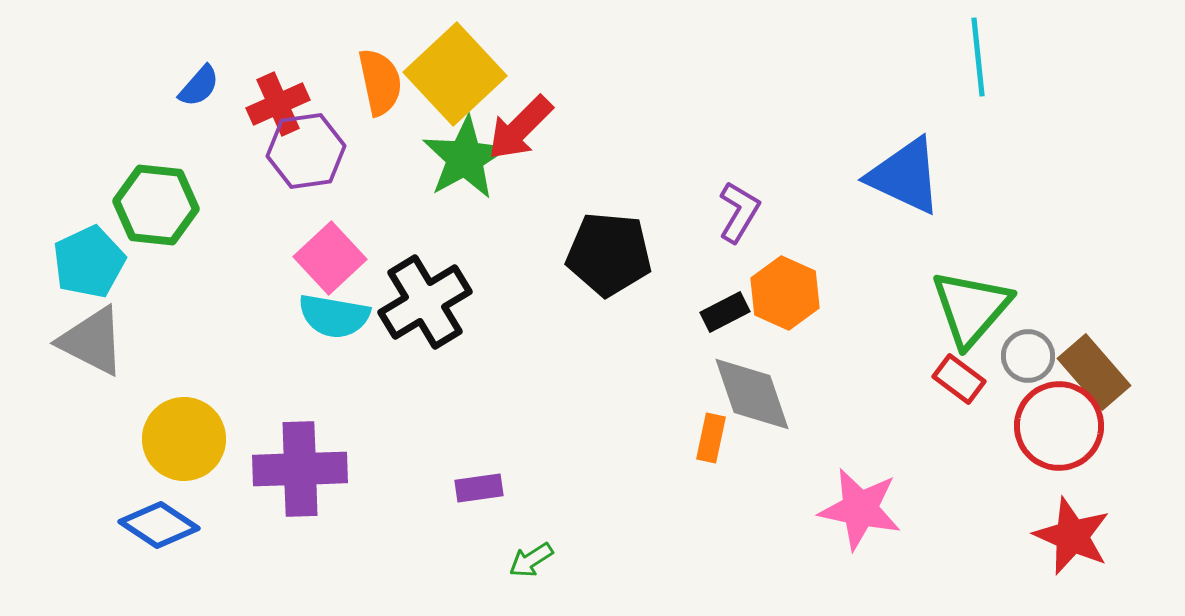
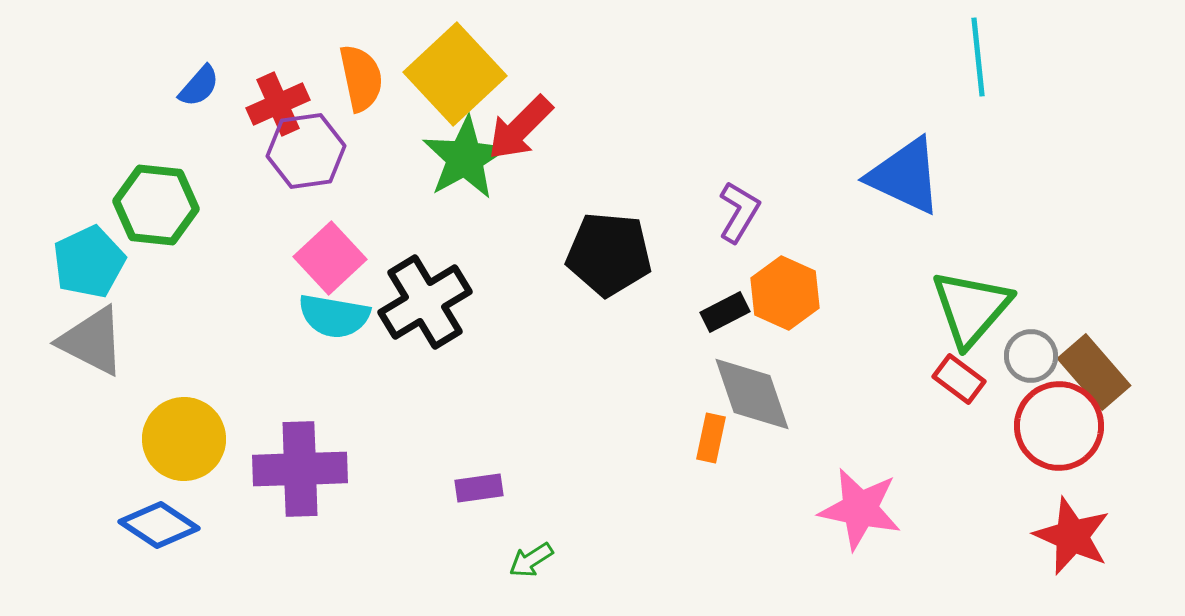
orange semicircle: moved 19 px left, 4 px up
gray circle: moved 3 px right
